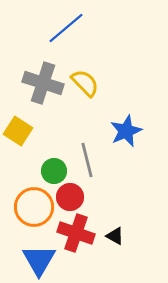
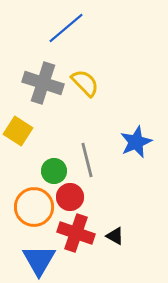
blue star: moved 10 px right, 11 px down
